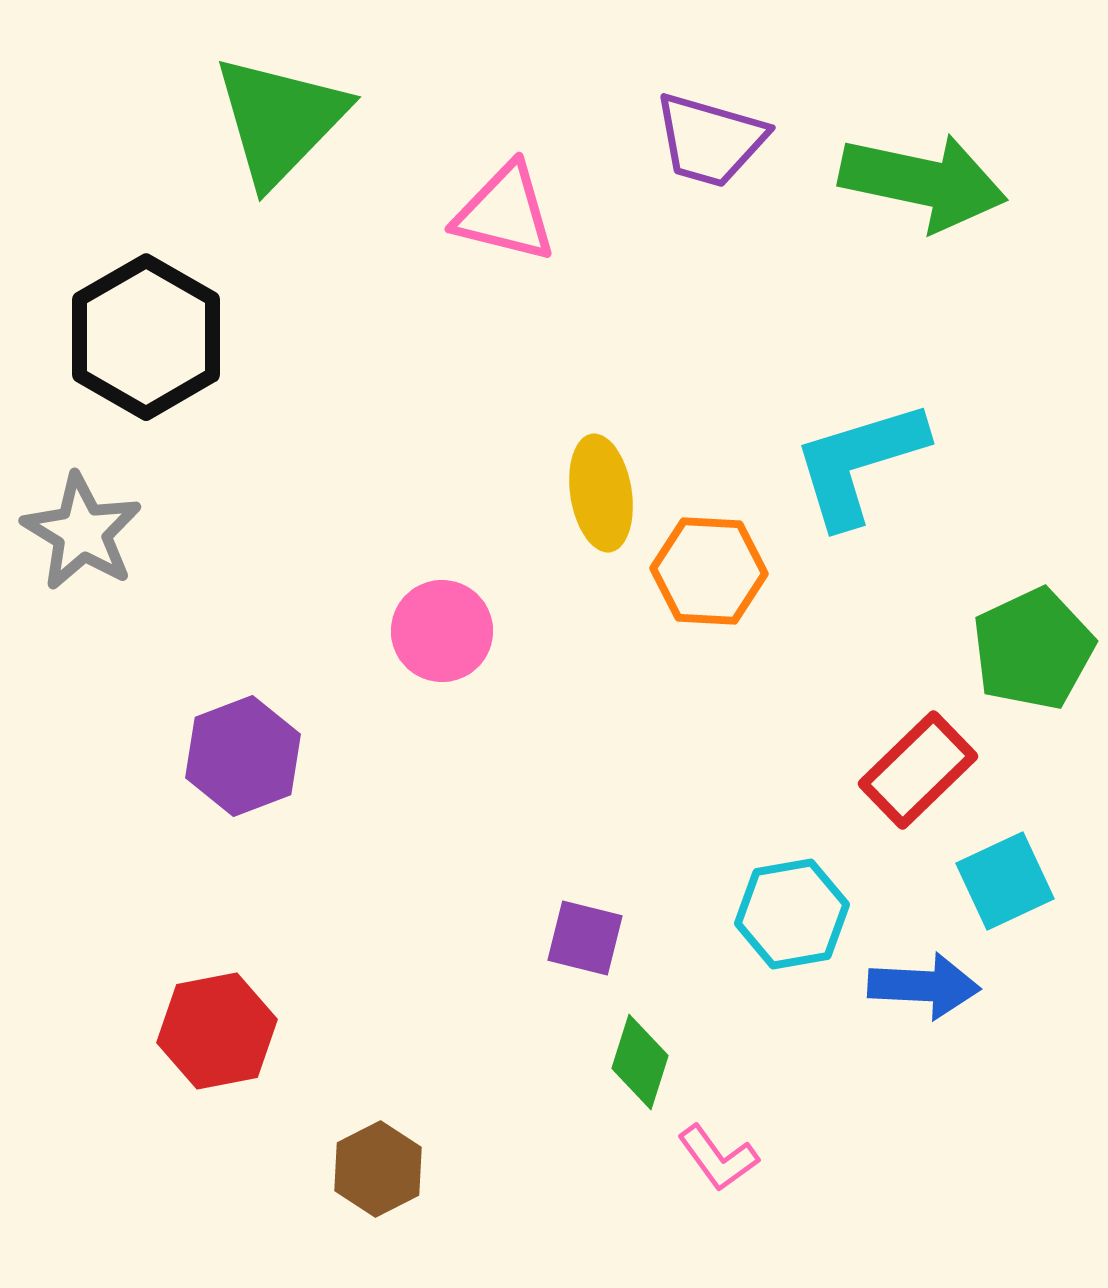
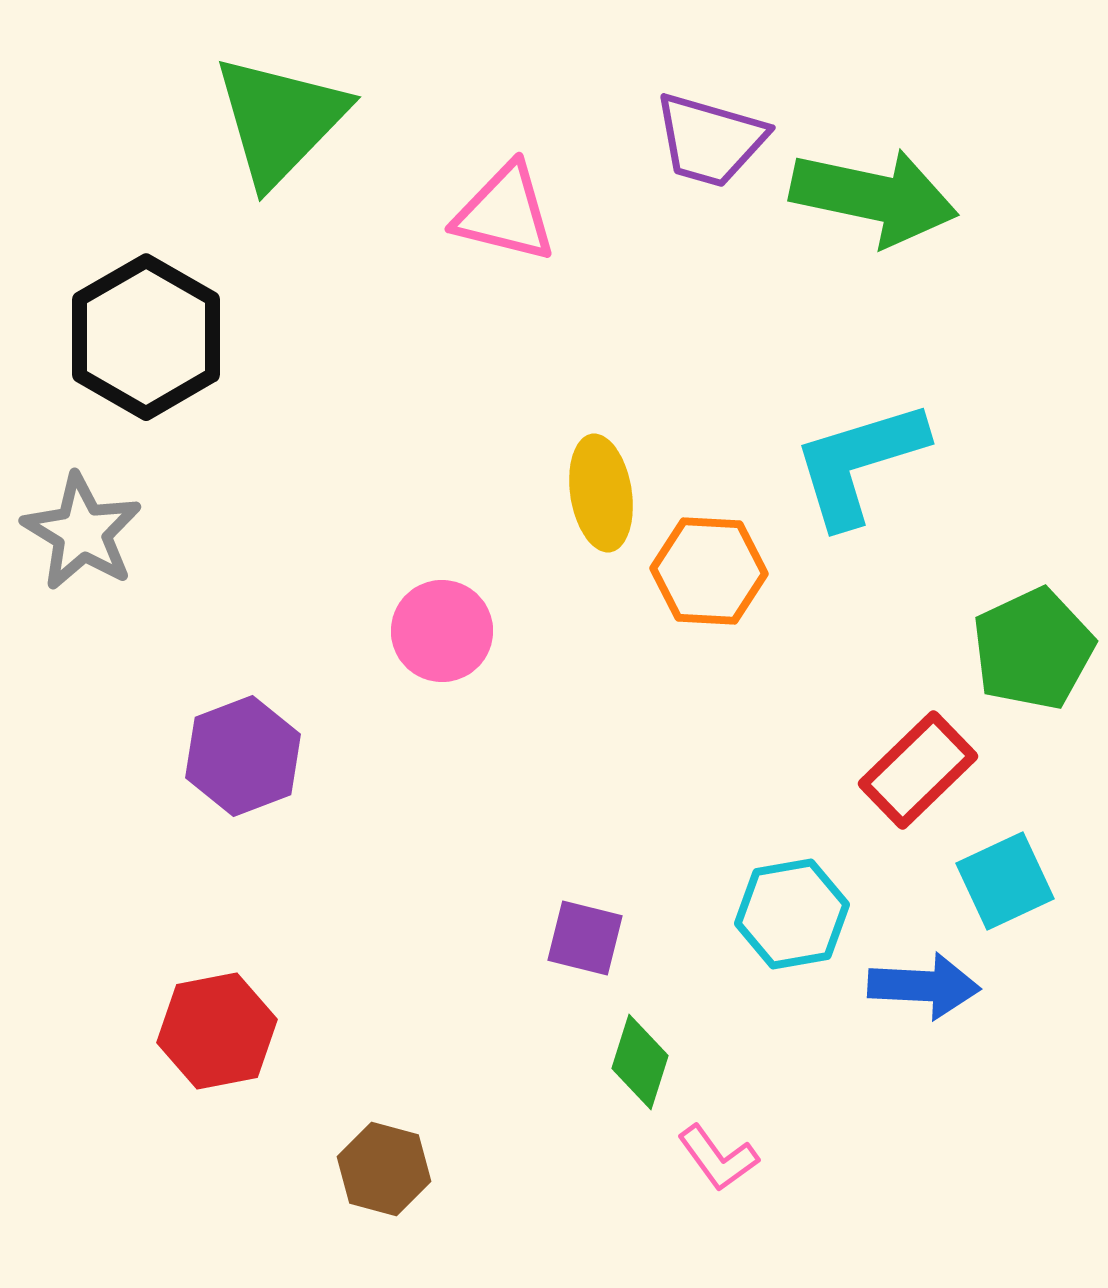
green arrow: moved 49 px left, 15 px down
brown hexagon: moved 6 px right; rotated 18 degrees counterclockwise
